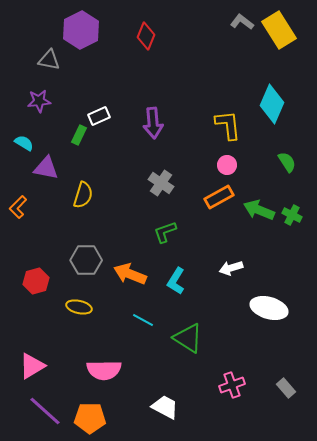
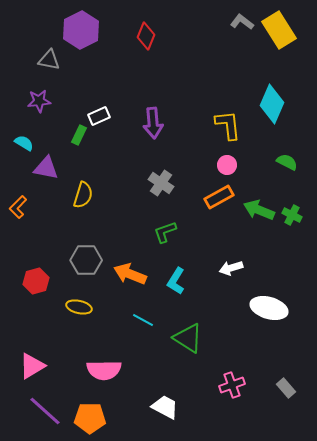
green semicircle: rotated 30 degrees counterclockwise
